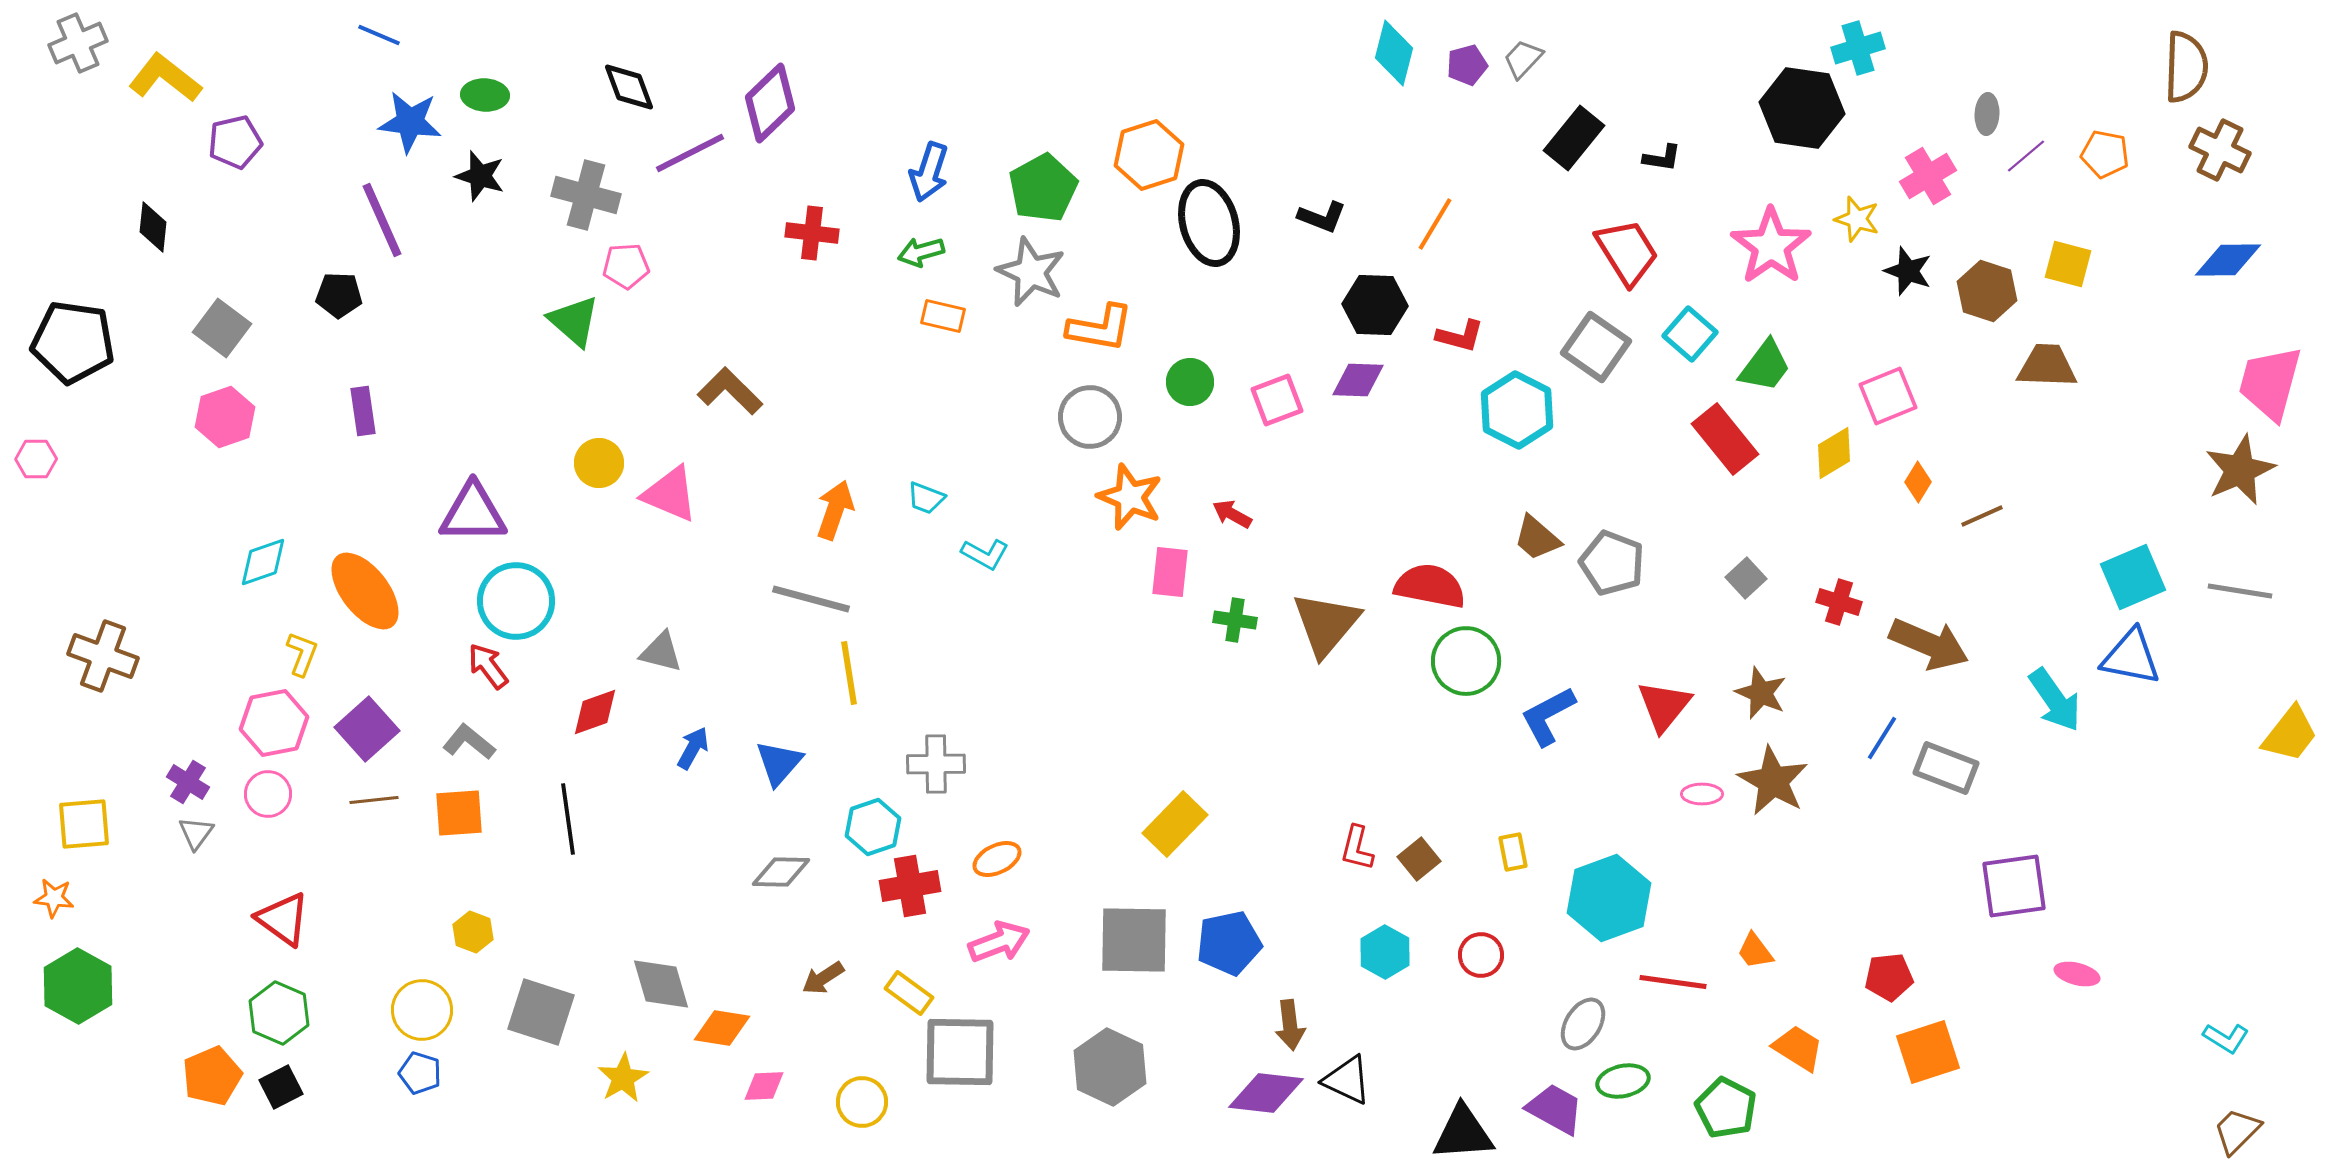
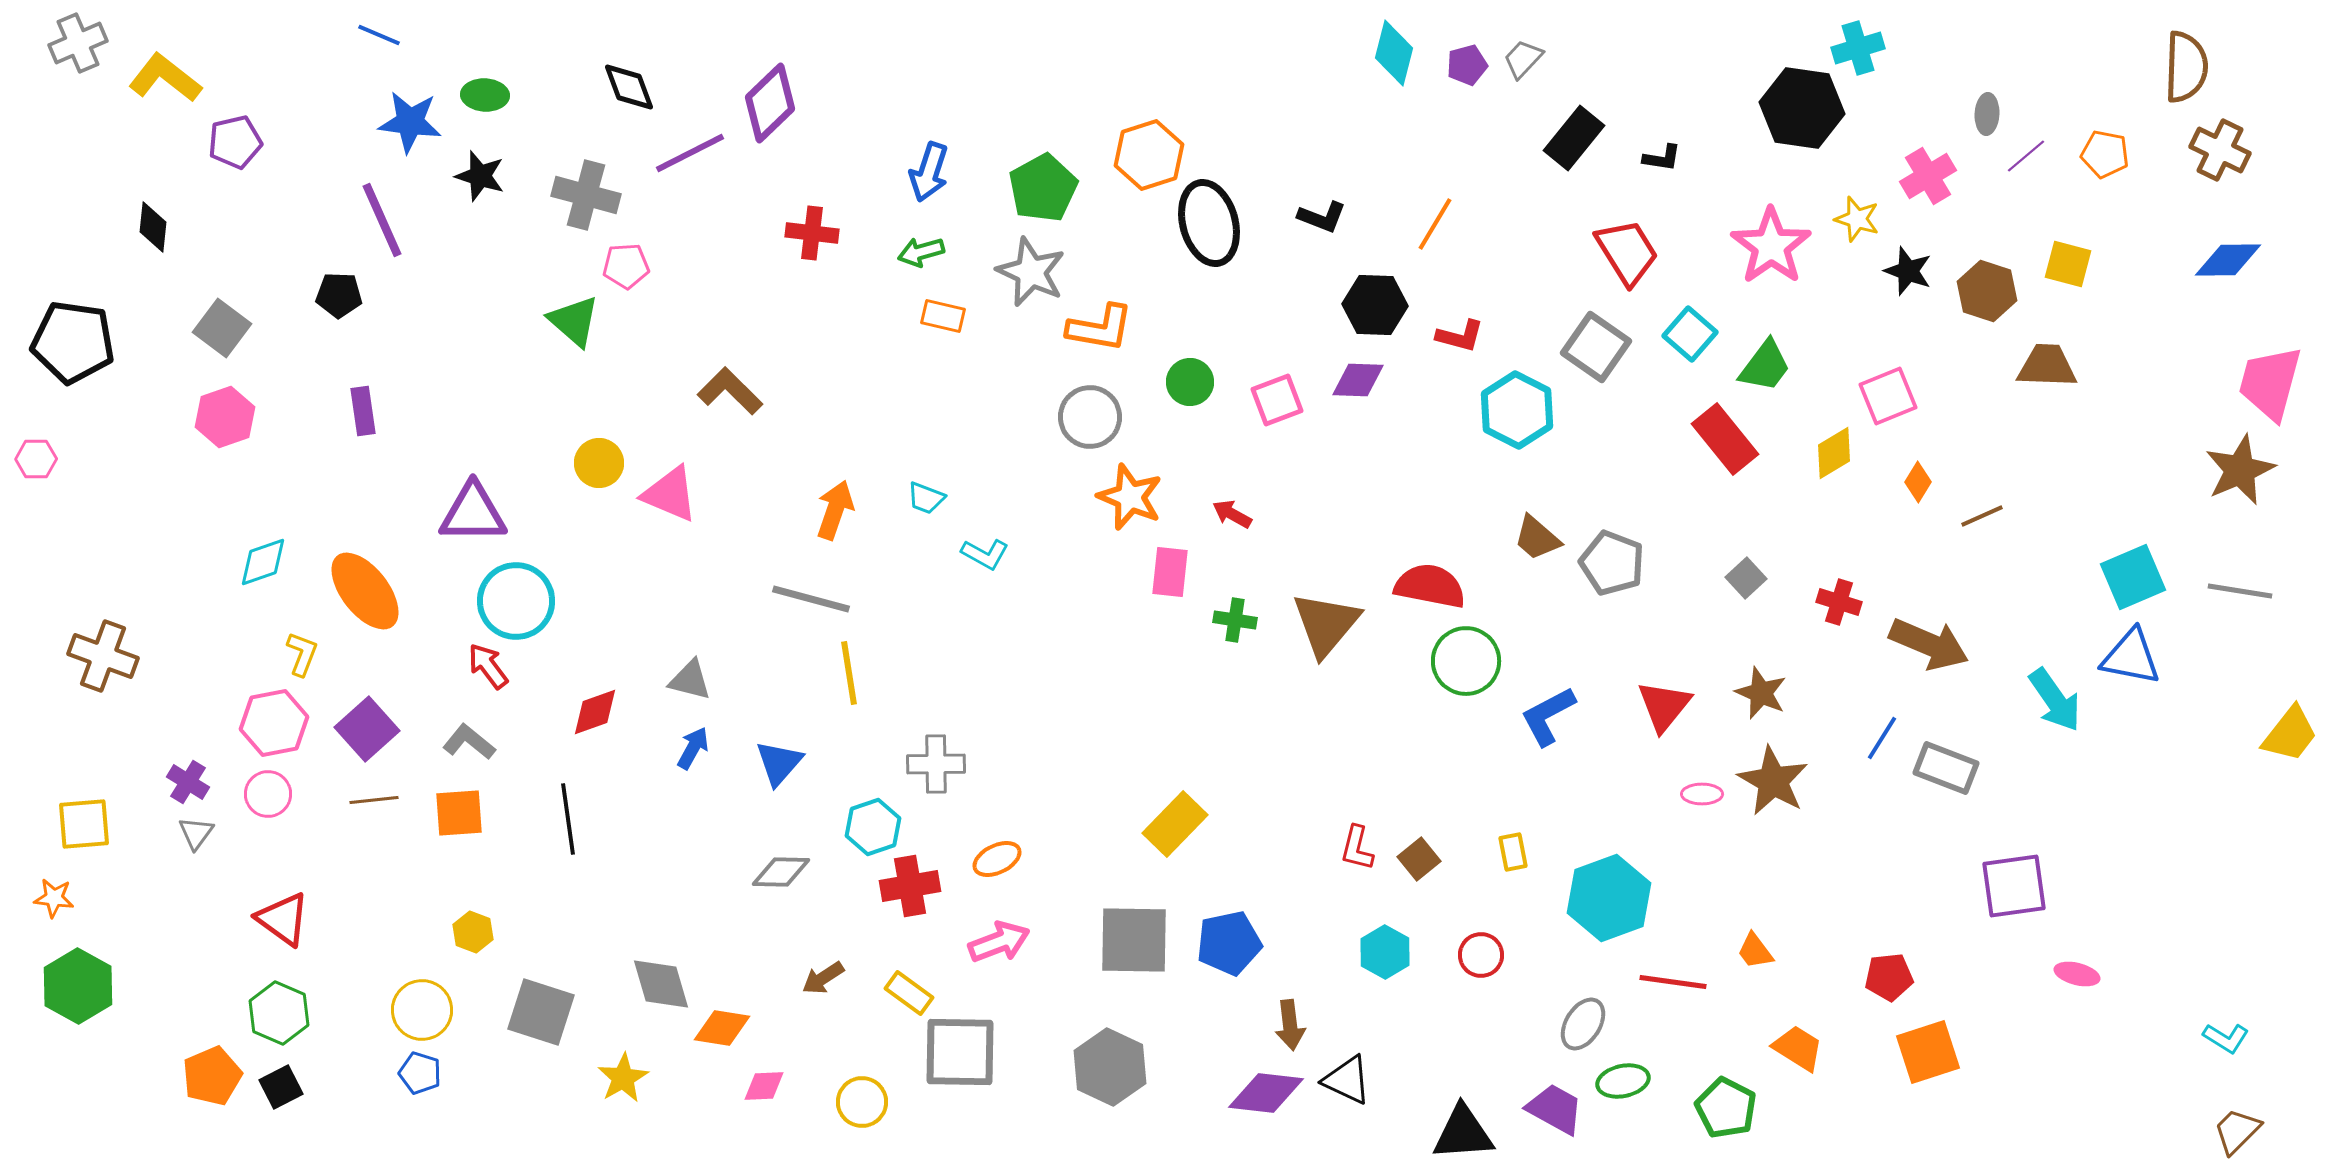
gray triangle at (661, 652): moved 29 px right, 28 px down
